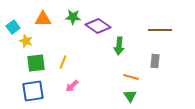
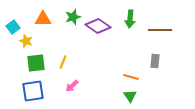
green star: rotated 21 degrees counterclockwise
green arrow: moved 11 px right, 27 px up
